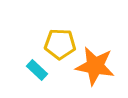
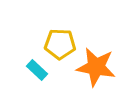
orange star: moved 1 px right, 1 px down
